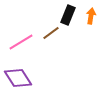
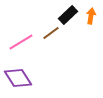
black rectangle: rotated 24 degrees clockwise
